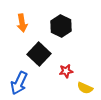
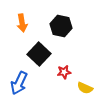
black hexagon: rotated 15 degrees counterclockwise
red star: moved 2 px left, 1 px down
